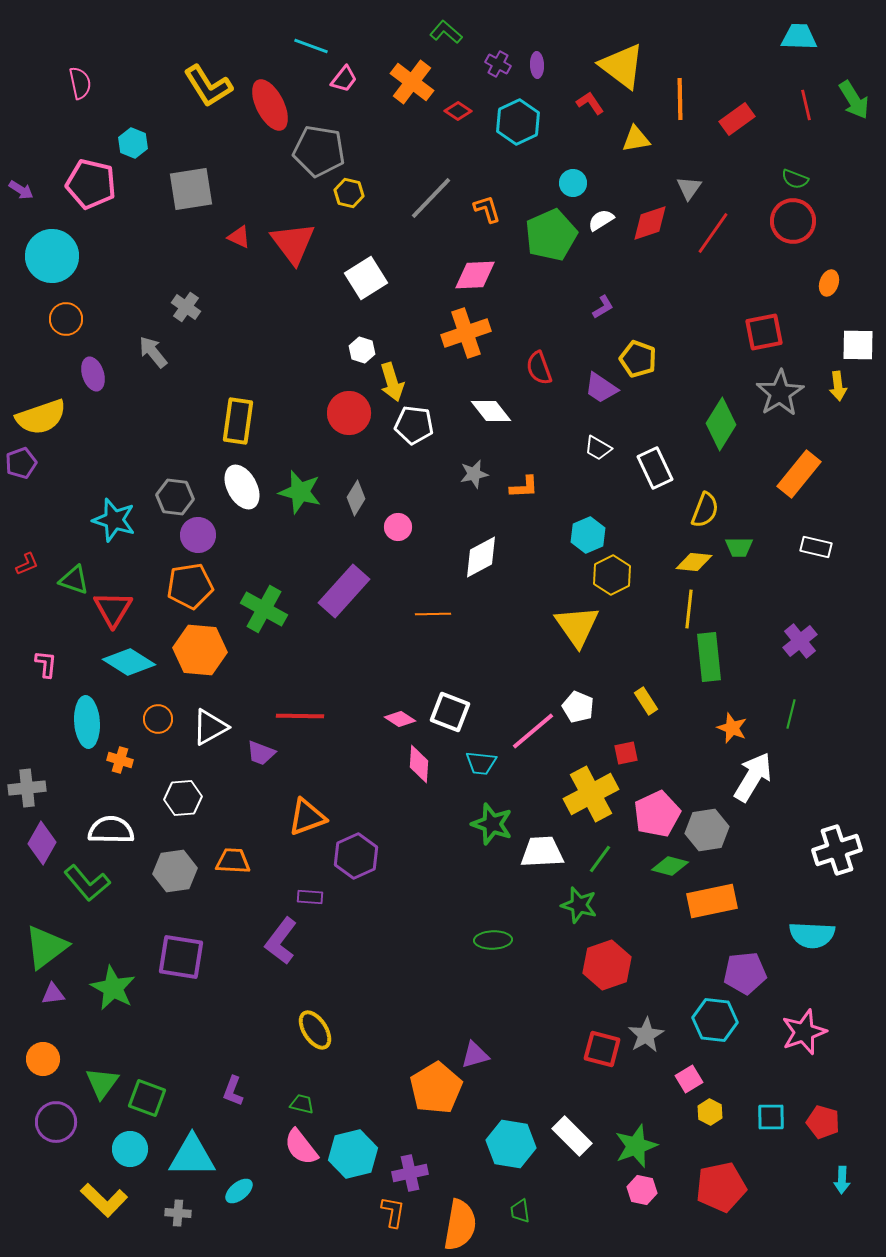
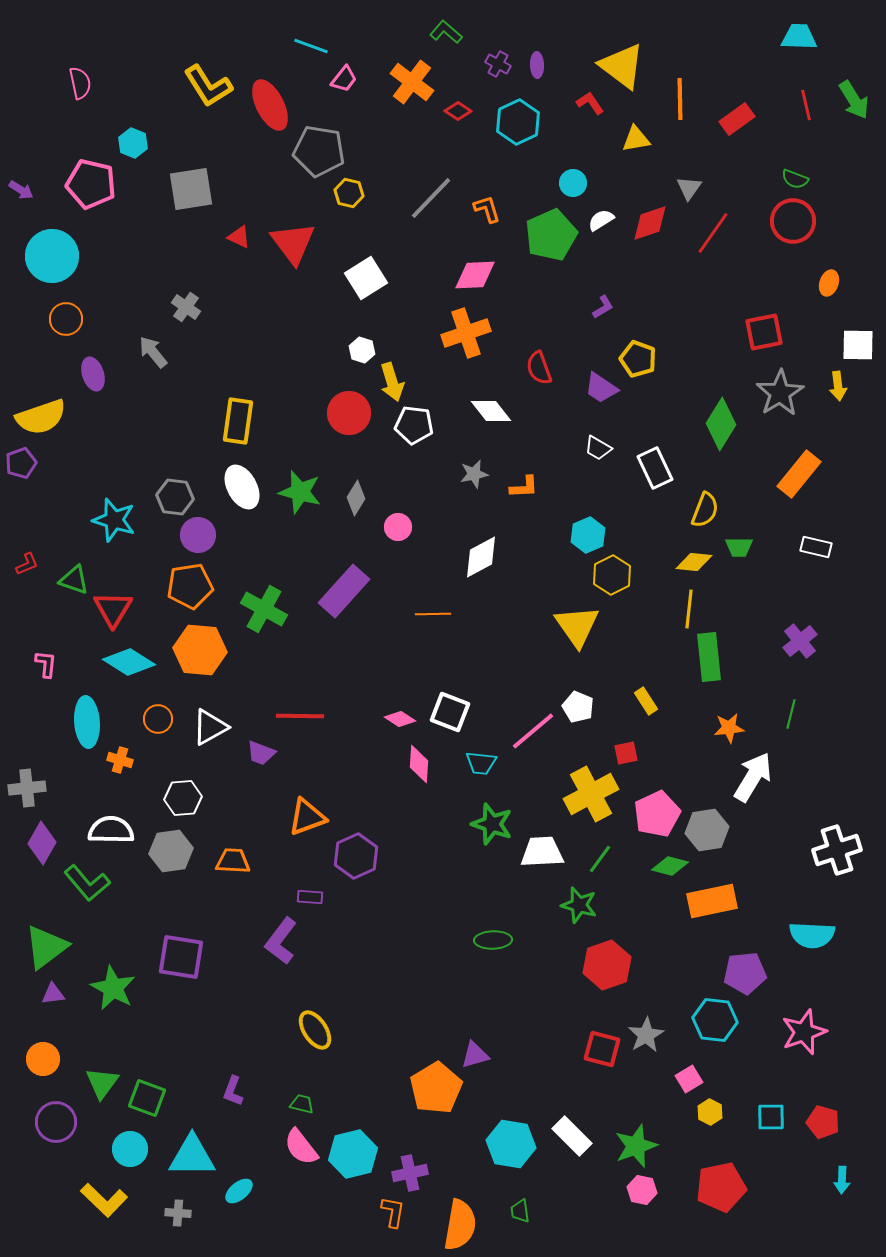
orange star at (732, 728): moved 3 px left; rotated 28 degrees counterclockwise
gray hexagon at (175, 871): moved 4 px left, 20 px up
